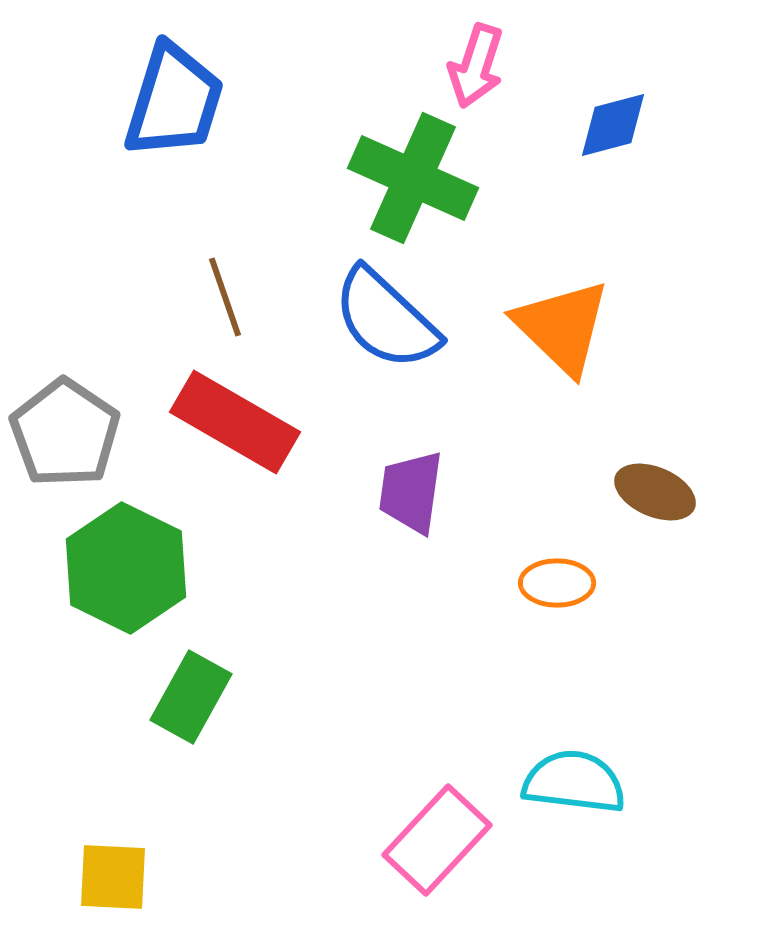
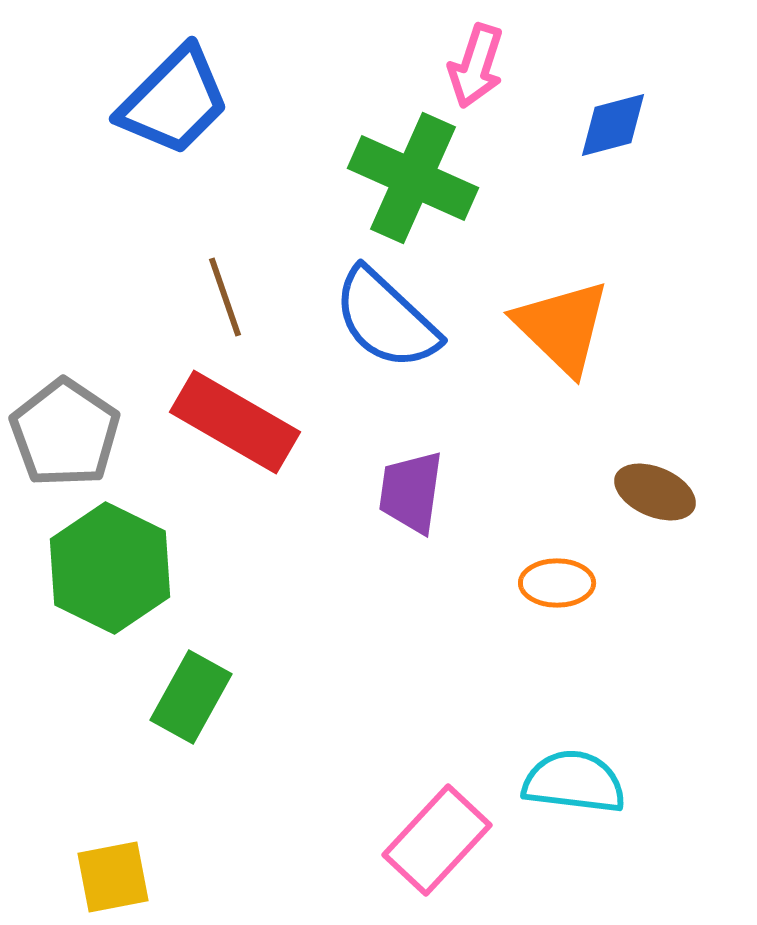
blue trapezoid: rotated 28 degrees clockwise
green hexagon: moved 16 px left
yellow square: rotated 14 degrees counterclockwise
